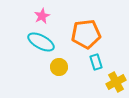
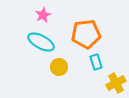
pink star: moved 1 px right, 1 px up
yellow cross: moved 1 px down
